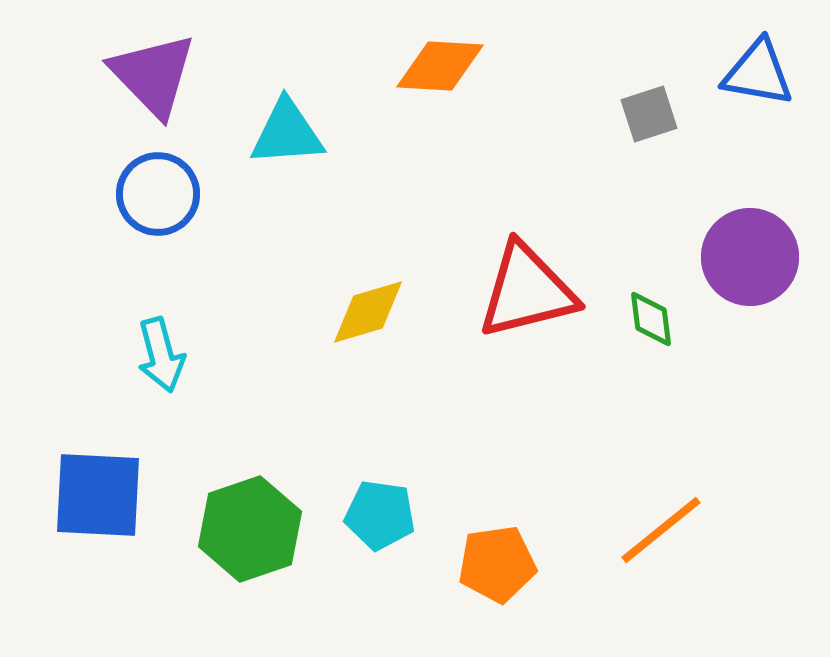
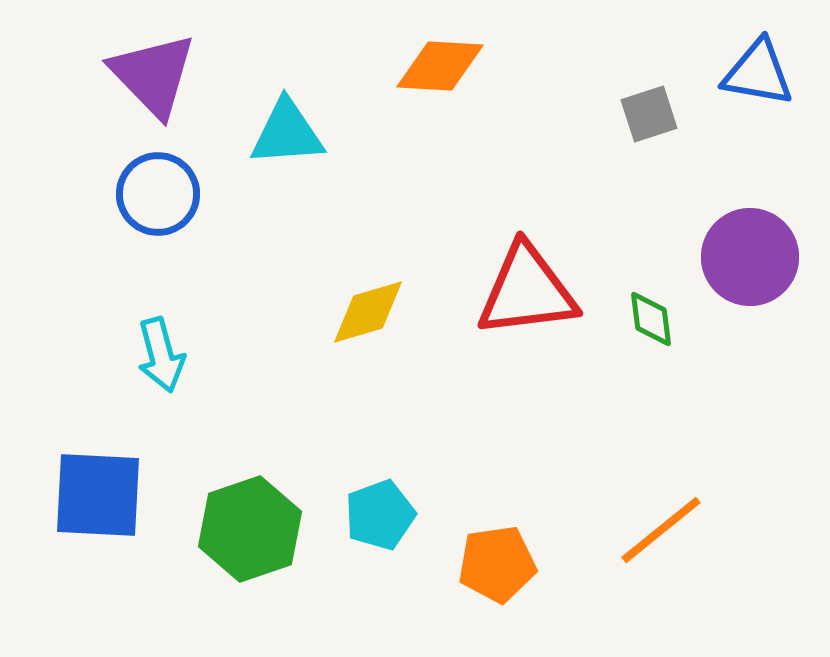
red triangle: rotated 7 degrees clockwise
cyan pentagon: rotated 28 degrees counterclockwise
